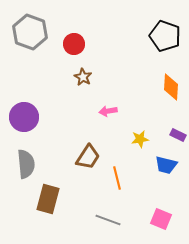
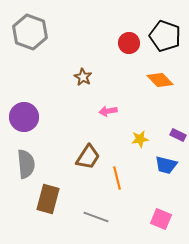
red circle: moved 55 px right, 1 px up
orange diamond: moved 11 px left, 7 px up; rotated 48 degrees counterclockwise
gray line: moved 12 px left, 3 px up
